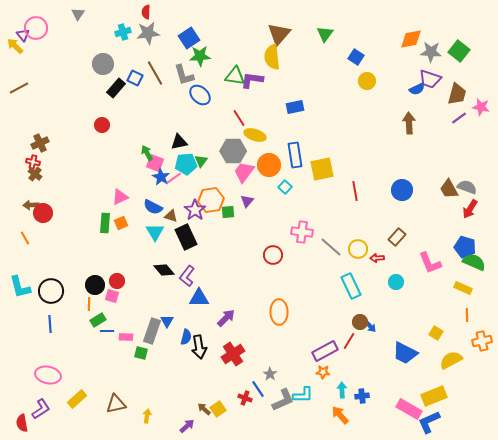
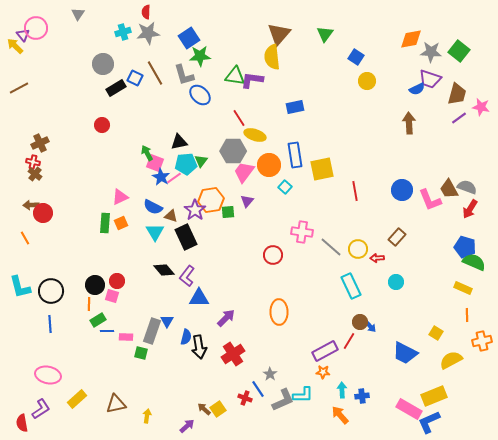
black rectangle at (116, 88): rotated 18 degrees clockwise
pink L-shape at (430, 263): moved 63 px up
